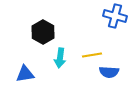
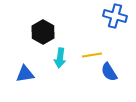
blue semicircle: rotated 54 degrees clockwise
